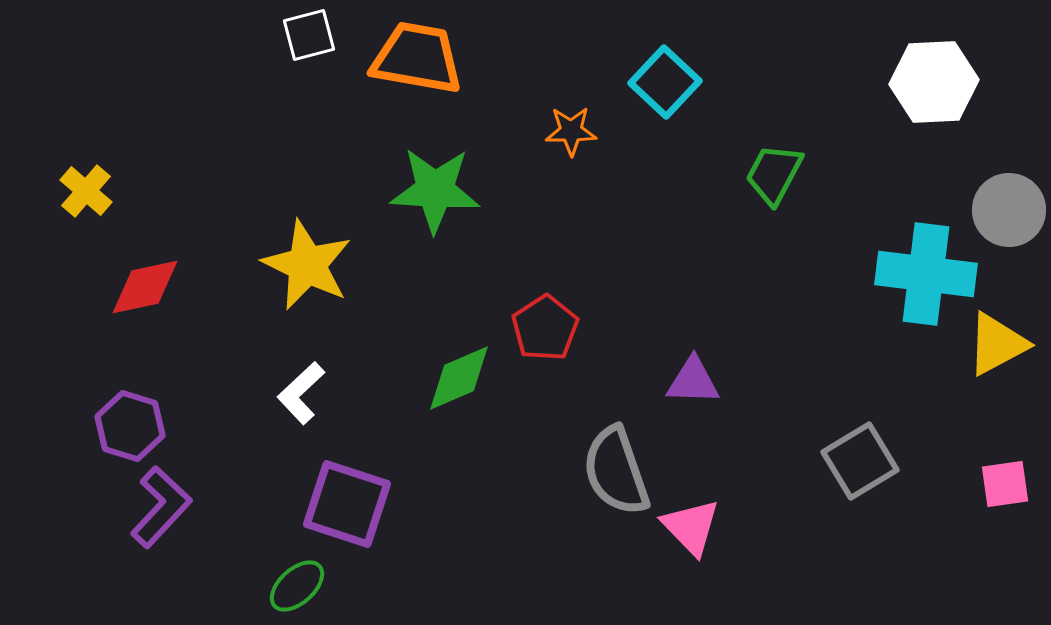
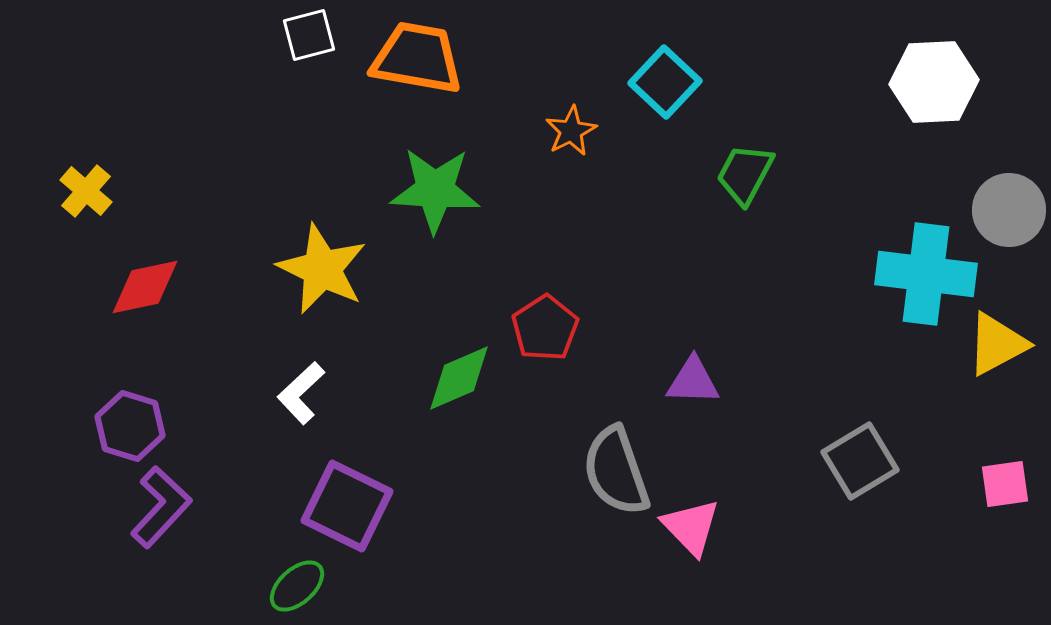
orange star: rotated 27 degrees counterclockwise
green trapezoid: moved 29 px left
yellow star: moved 15 px right, 4 px down
purple square: moved 2 px down; rotated 8 degrees clockwise
